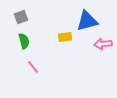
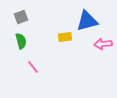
green semicircle: moved 3 px left
